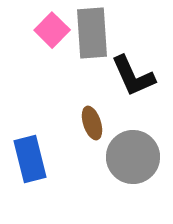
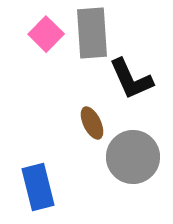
pink square: moved 6 px left, 4 px down
black L-shape: moved 2 px left, 3 px down
brown ellipse: rotated 8 degrees counterclockwise
blue rectangle: moved 8 px right, 28 px down
